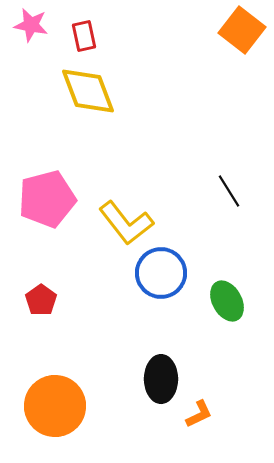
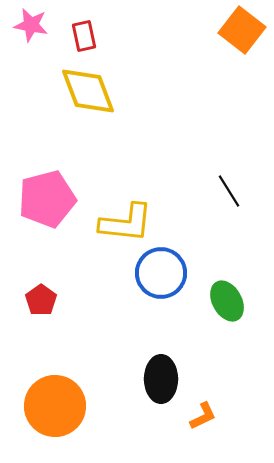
yellow L-shape: rotated 46 degrees counterclockwise
orange L-shape: moved 4 px right, 2 px down
